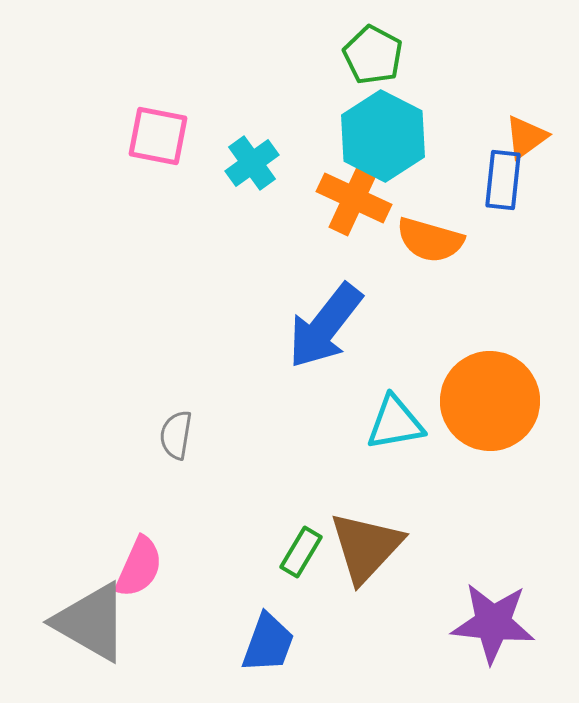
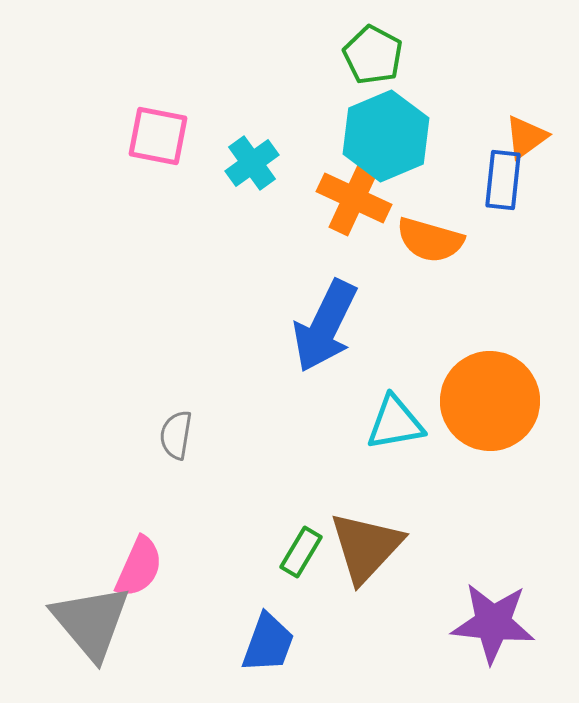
cyan hexagon: moved 3 px right; rotated 10 degrees clockwise
blue arrow: rotated 12 degrees counterclockwise
gray triangle: rotated 20 degrees clockwise
